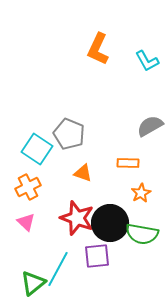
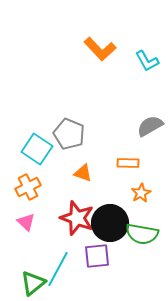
orange L-shape: moved 2 px right; rotated 68 degrees counterclockwise
